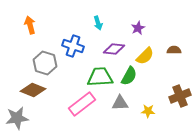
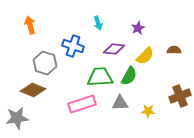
pink rectangle: rotated 20 degrees clockwise
